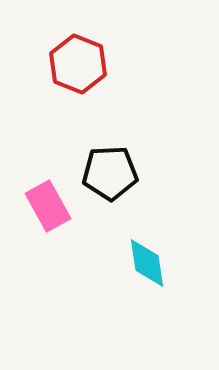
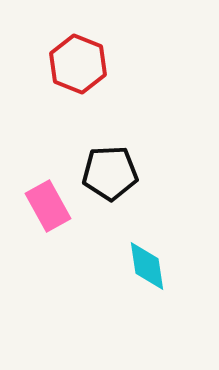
cyan diamond: moved 3 px down
